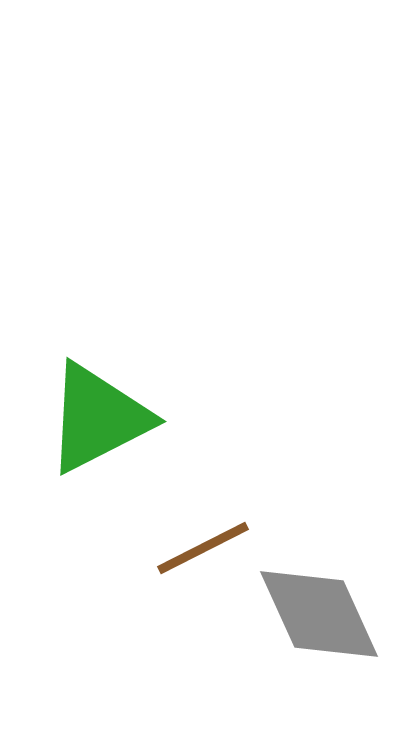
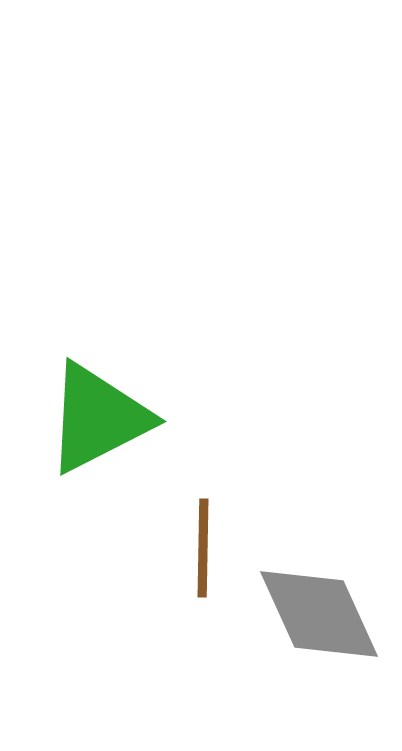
brown line: rotated 62 degrees counterclockwise
